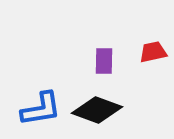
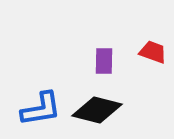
red trapezoid: rotated 32 degrees clockwise
black diamond: rotated 6 degrees counterclockwise
